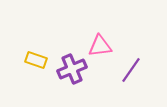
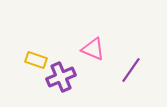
pink triangle: moved 7 px left, 3 px down; rotated 30 degrees clockwise
purple cross: moved 11 px left, 8 px down
